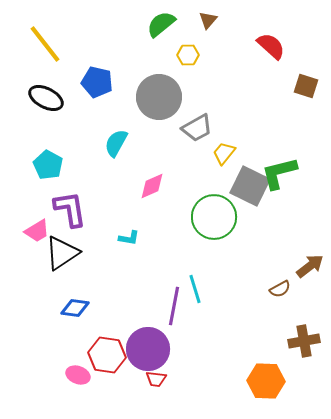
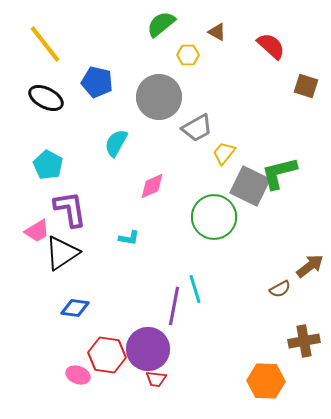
brown triangle: moved 9 px right, 12 px down; rotated 42 degrees counterclockwise
